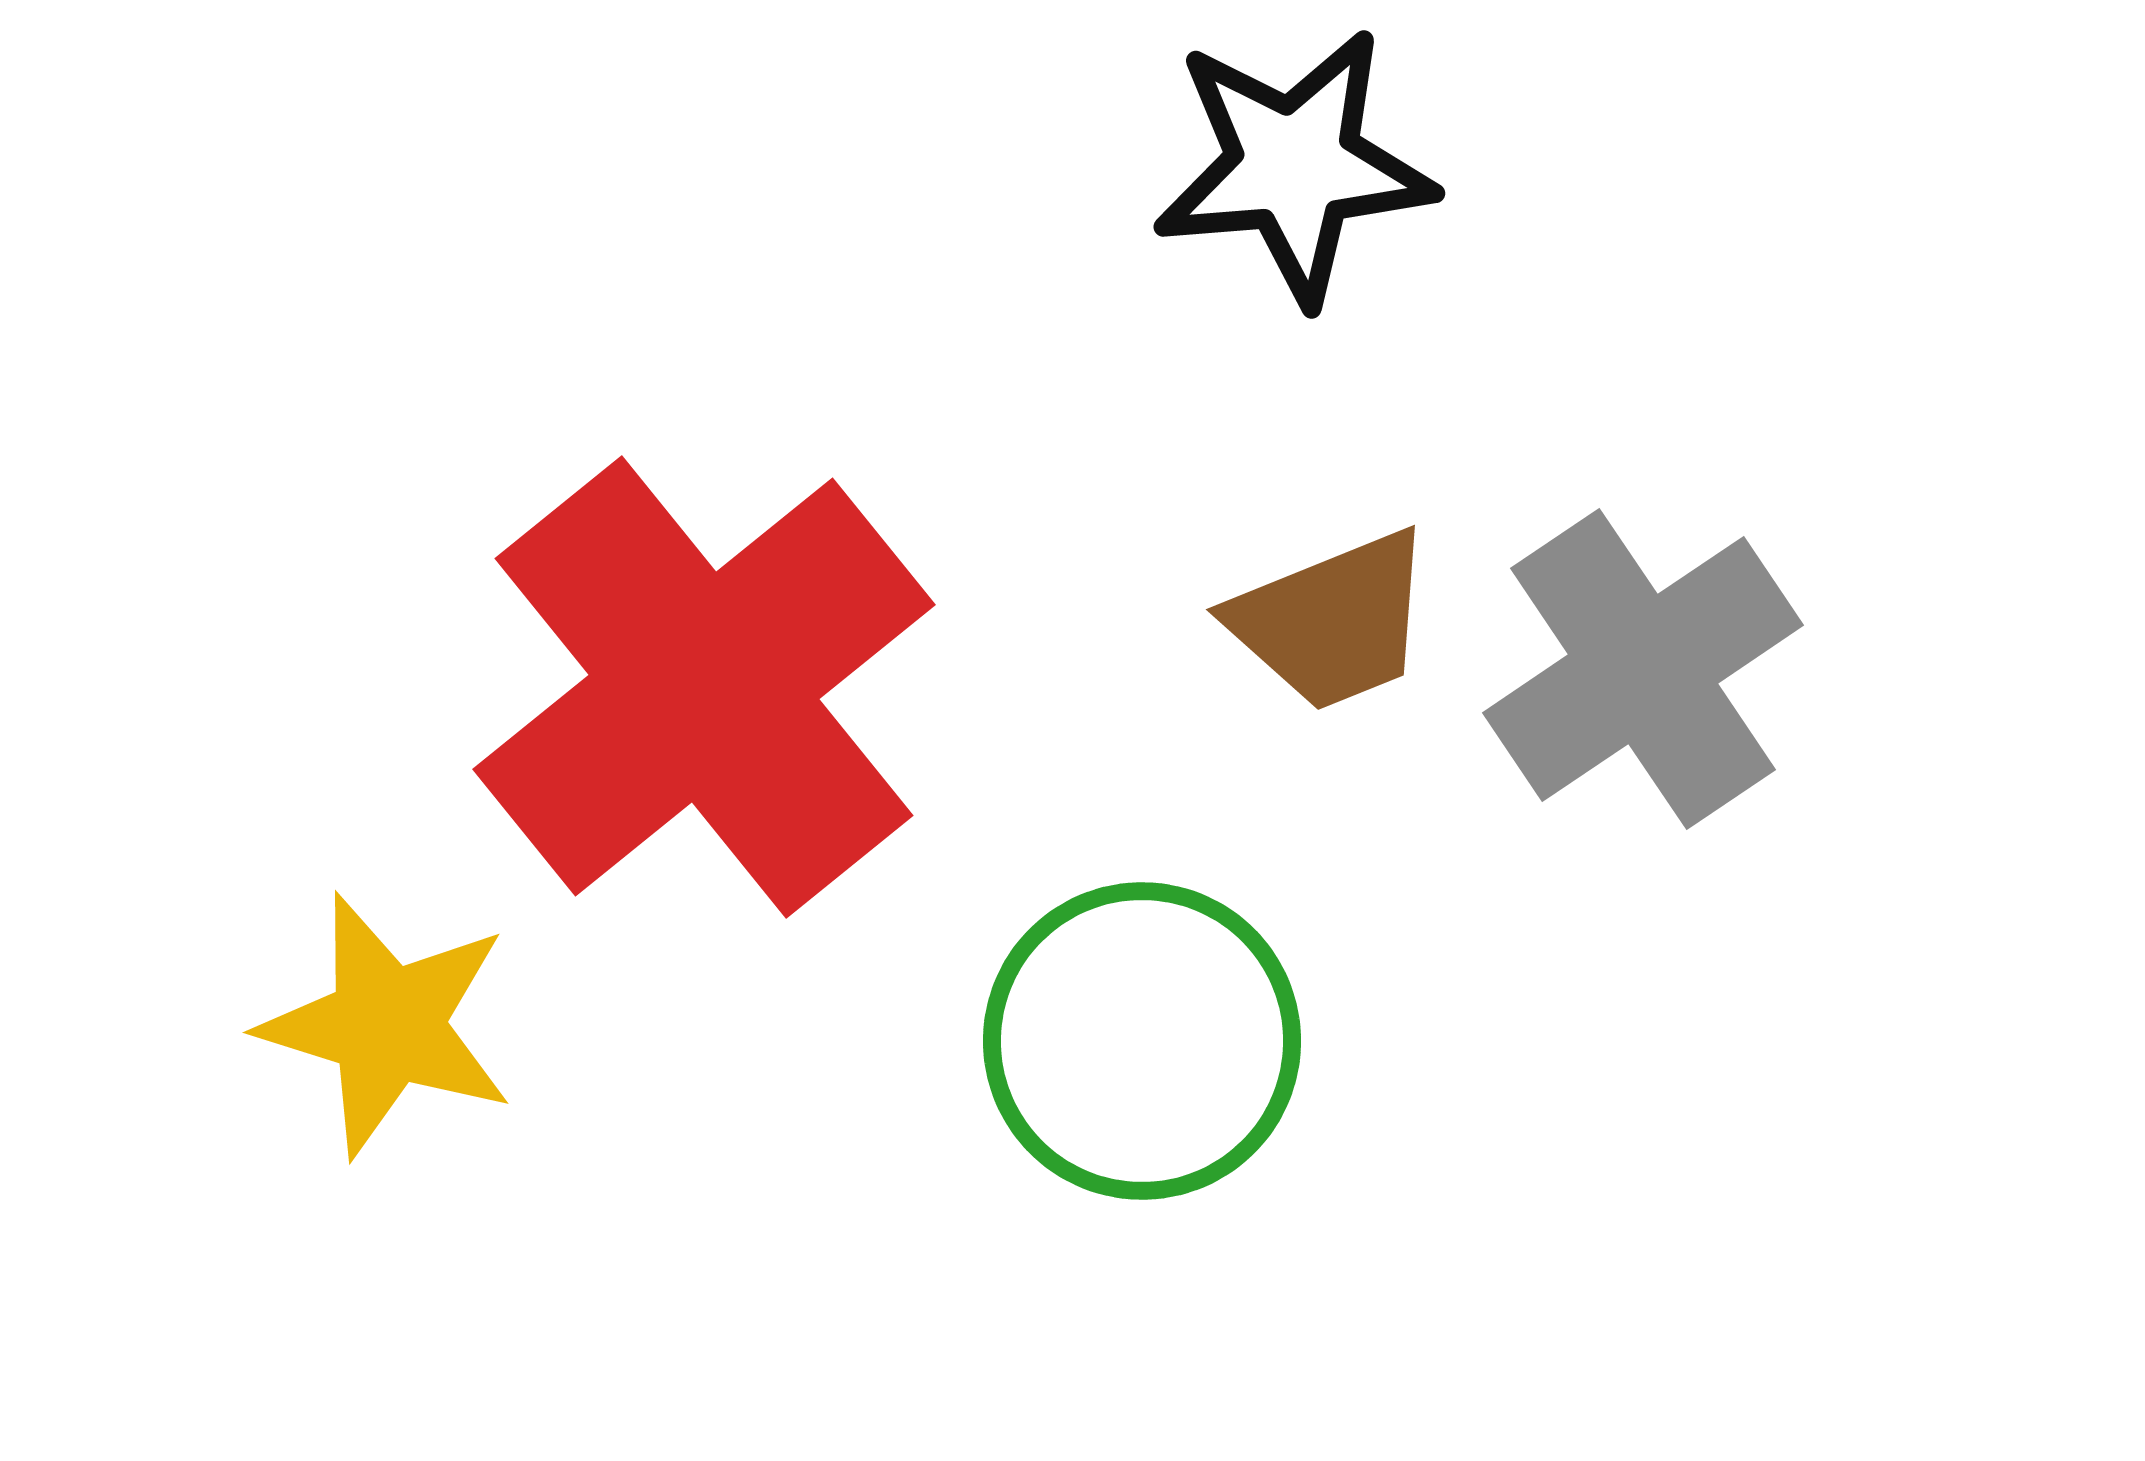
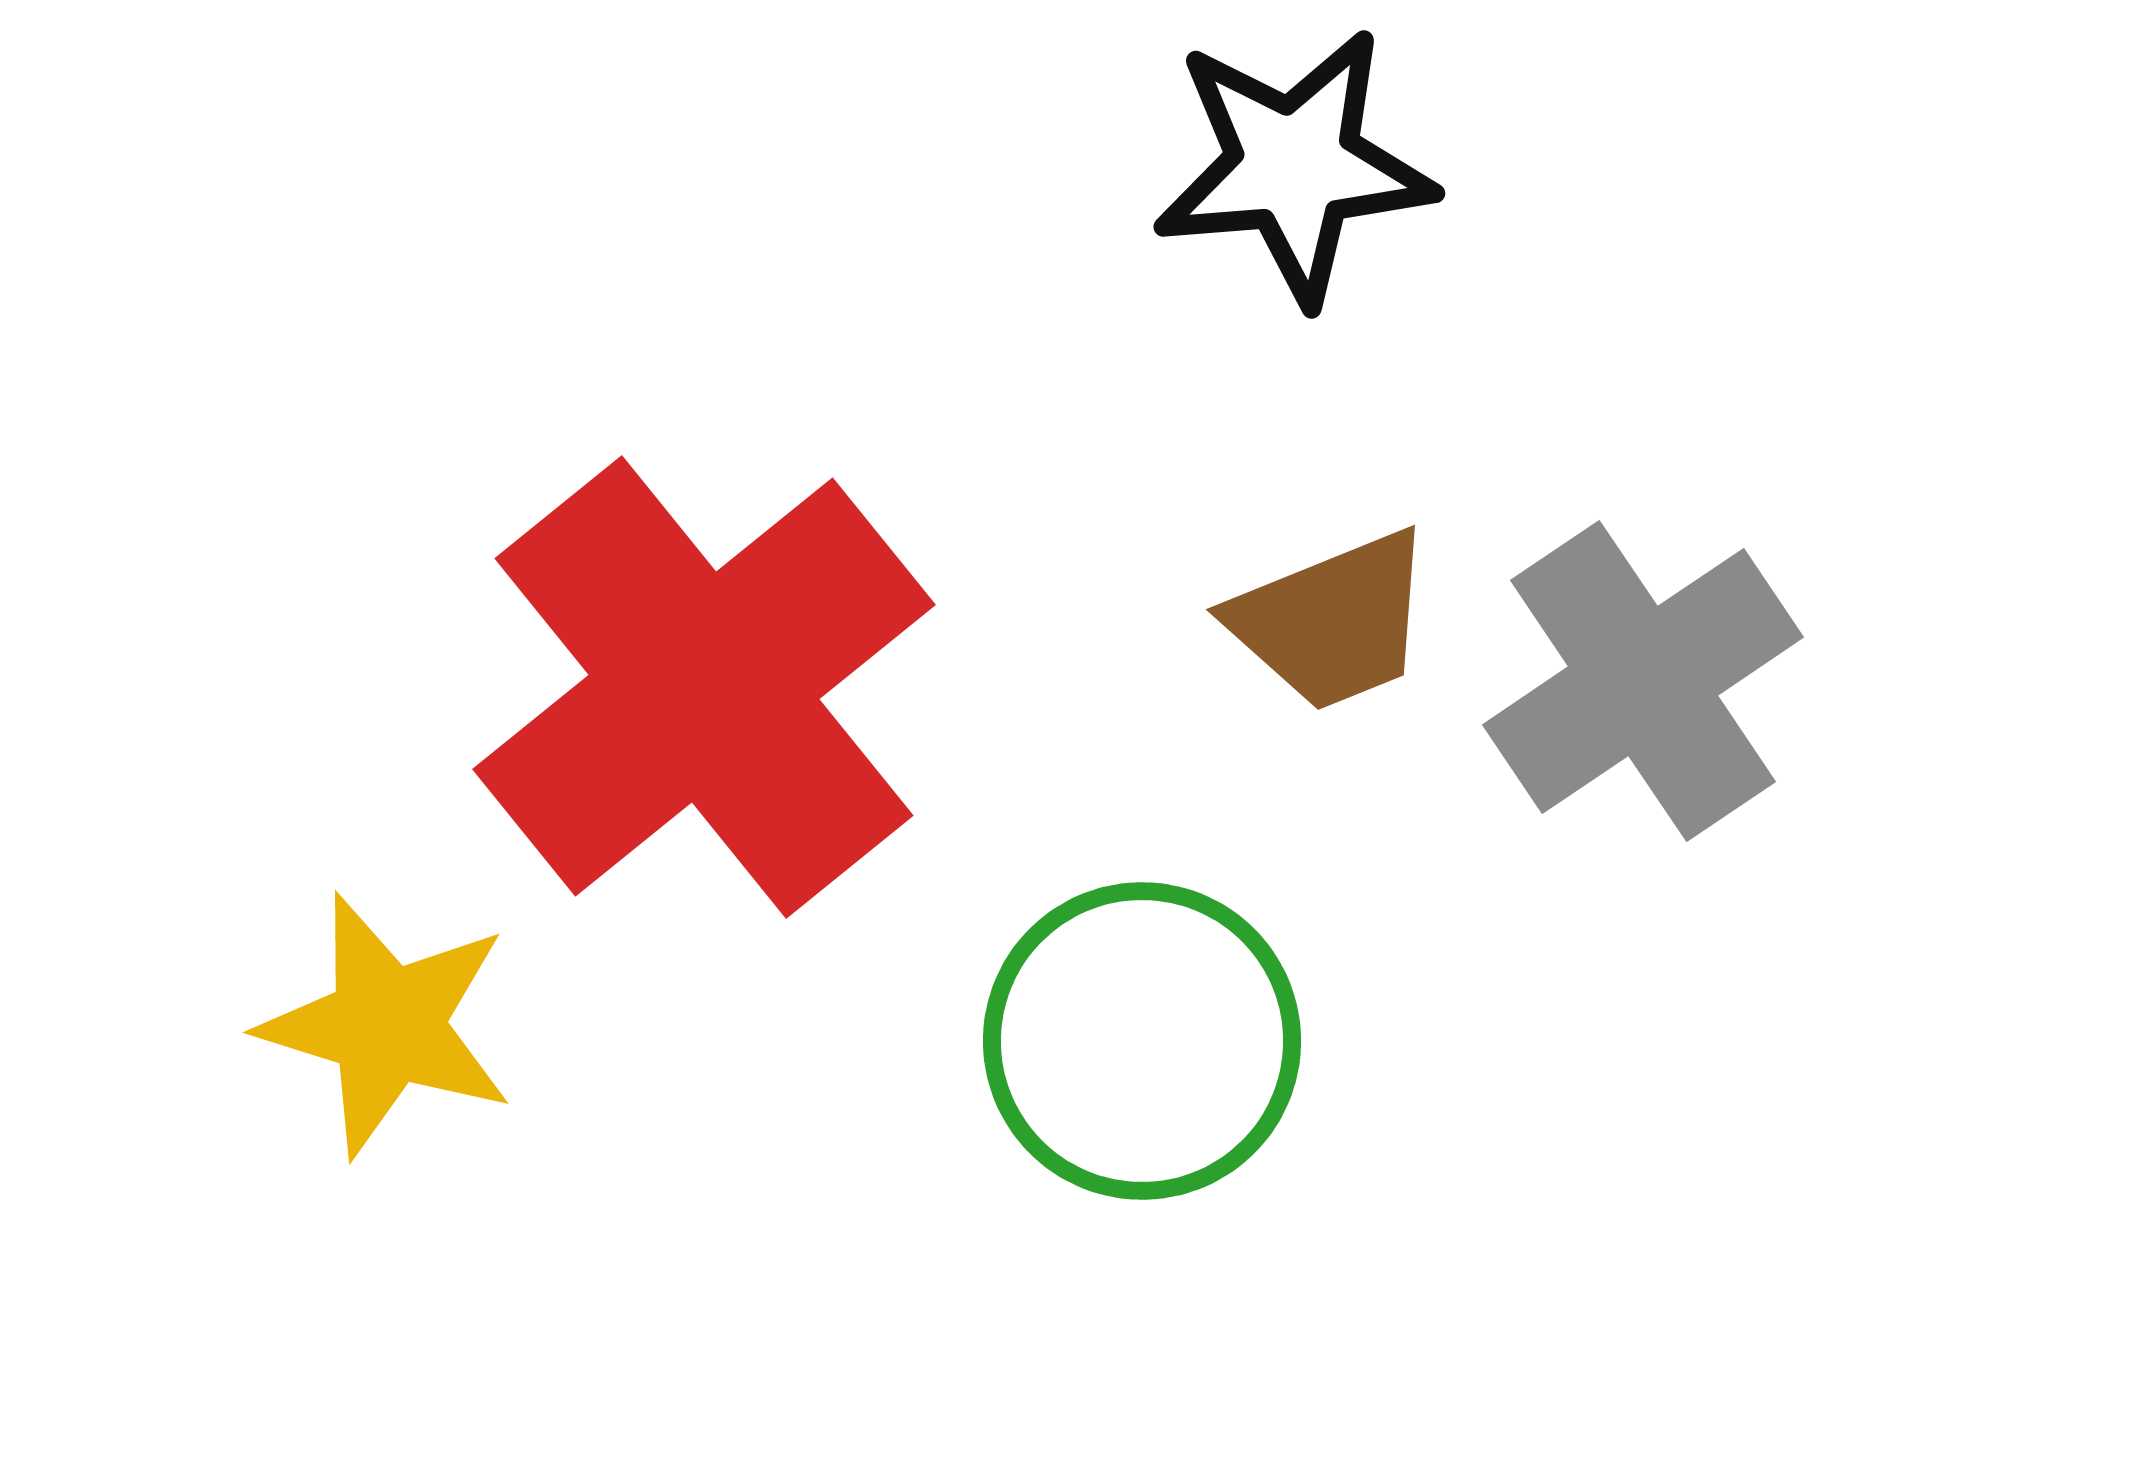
gray cross: moved 12 px down
